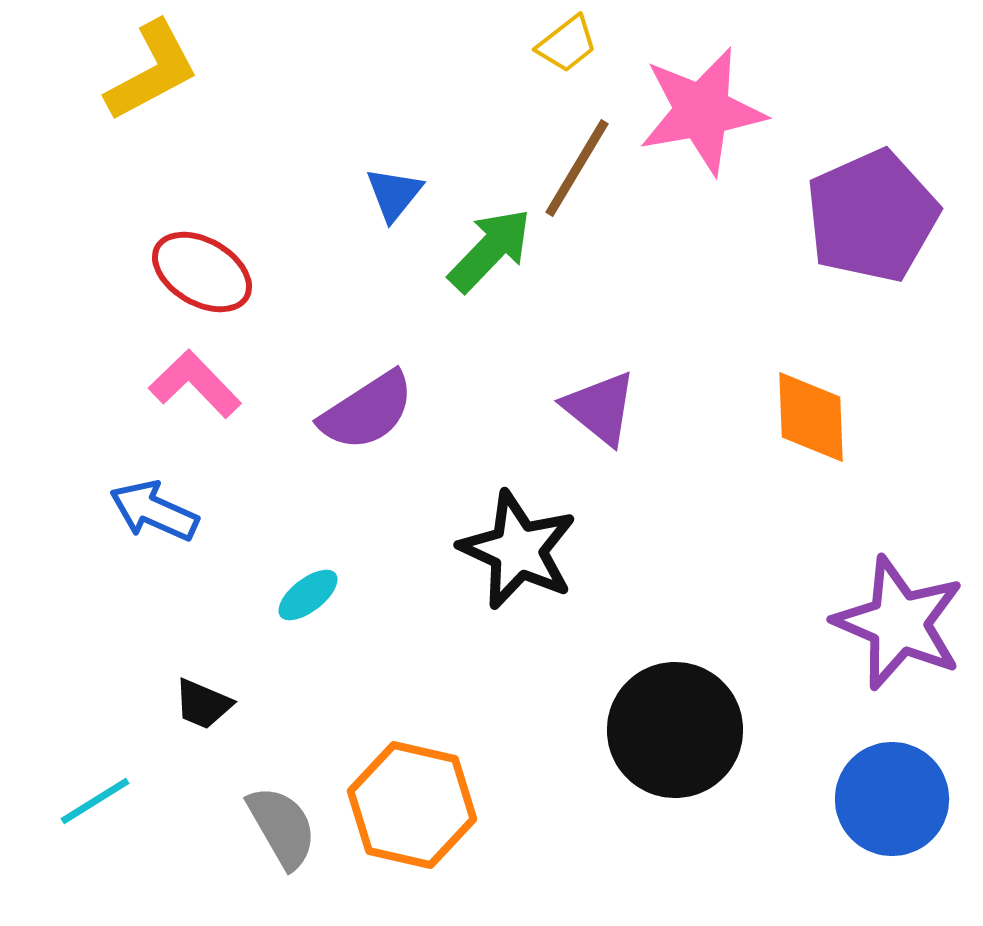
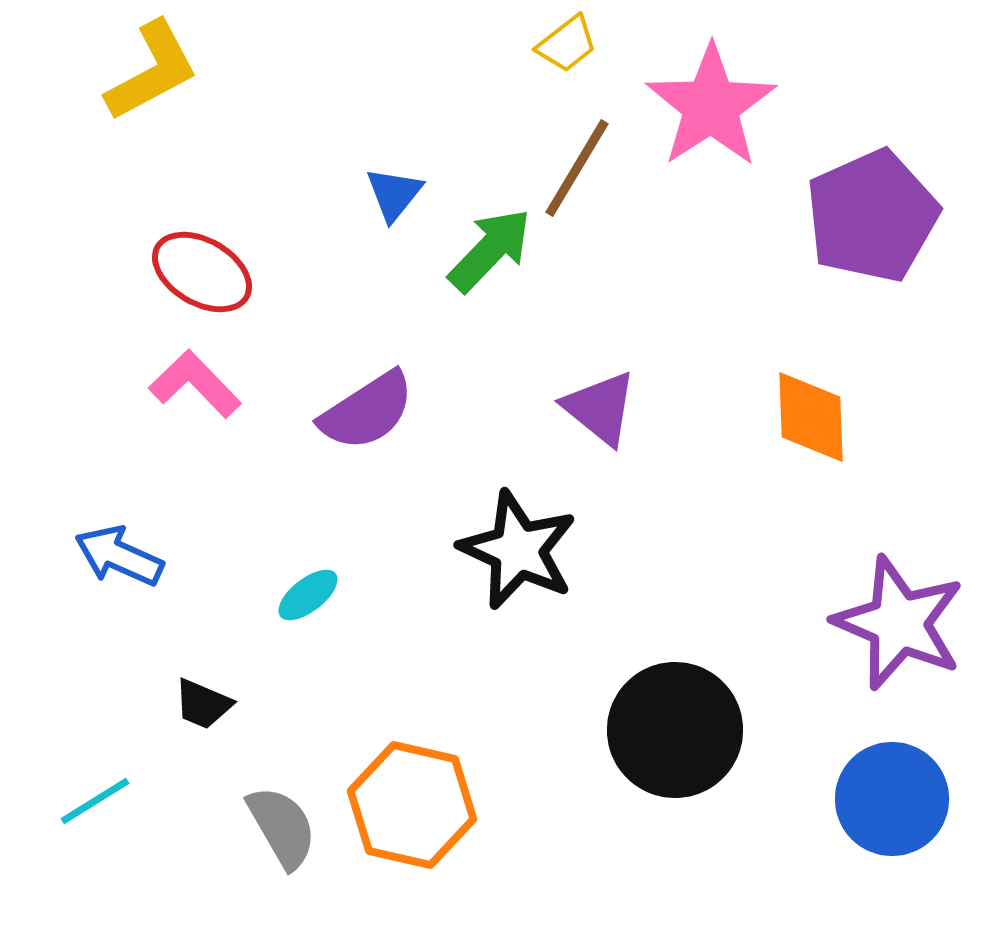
pink star: moved 9 px right, 5 px up; rotated 23 degrees counterclockwise
blue arrow: moved 35 px left, 45 px down
